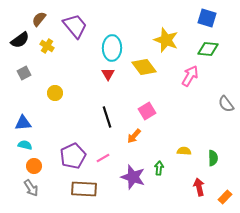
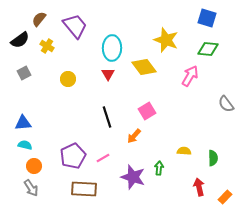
yellow circle: moved 13 px right, 14 px up
